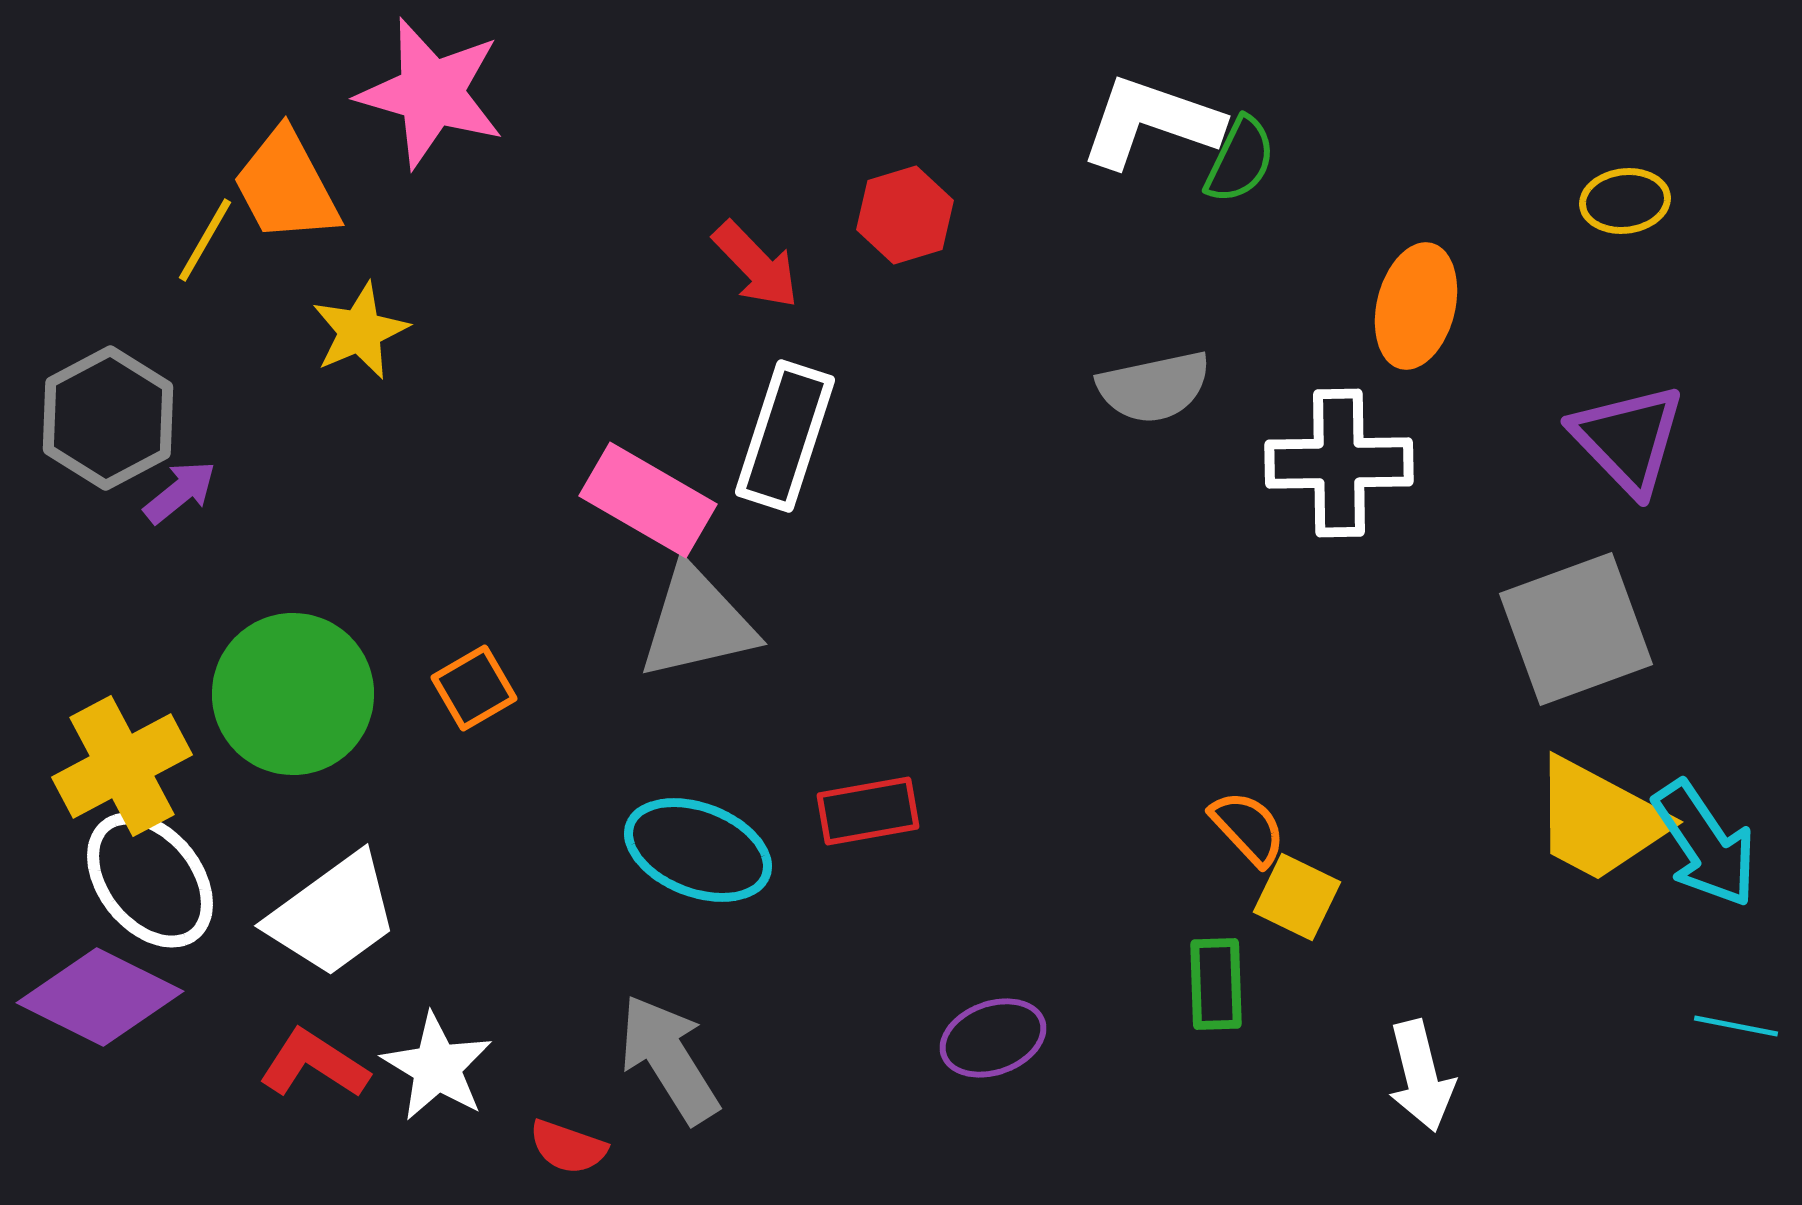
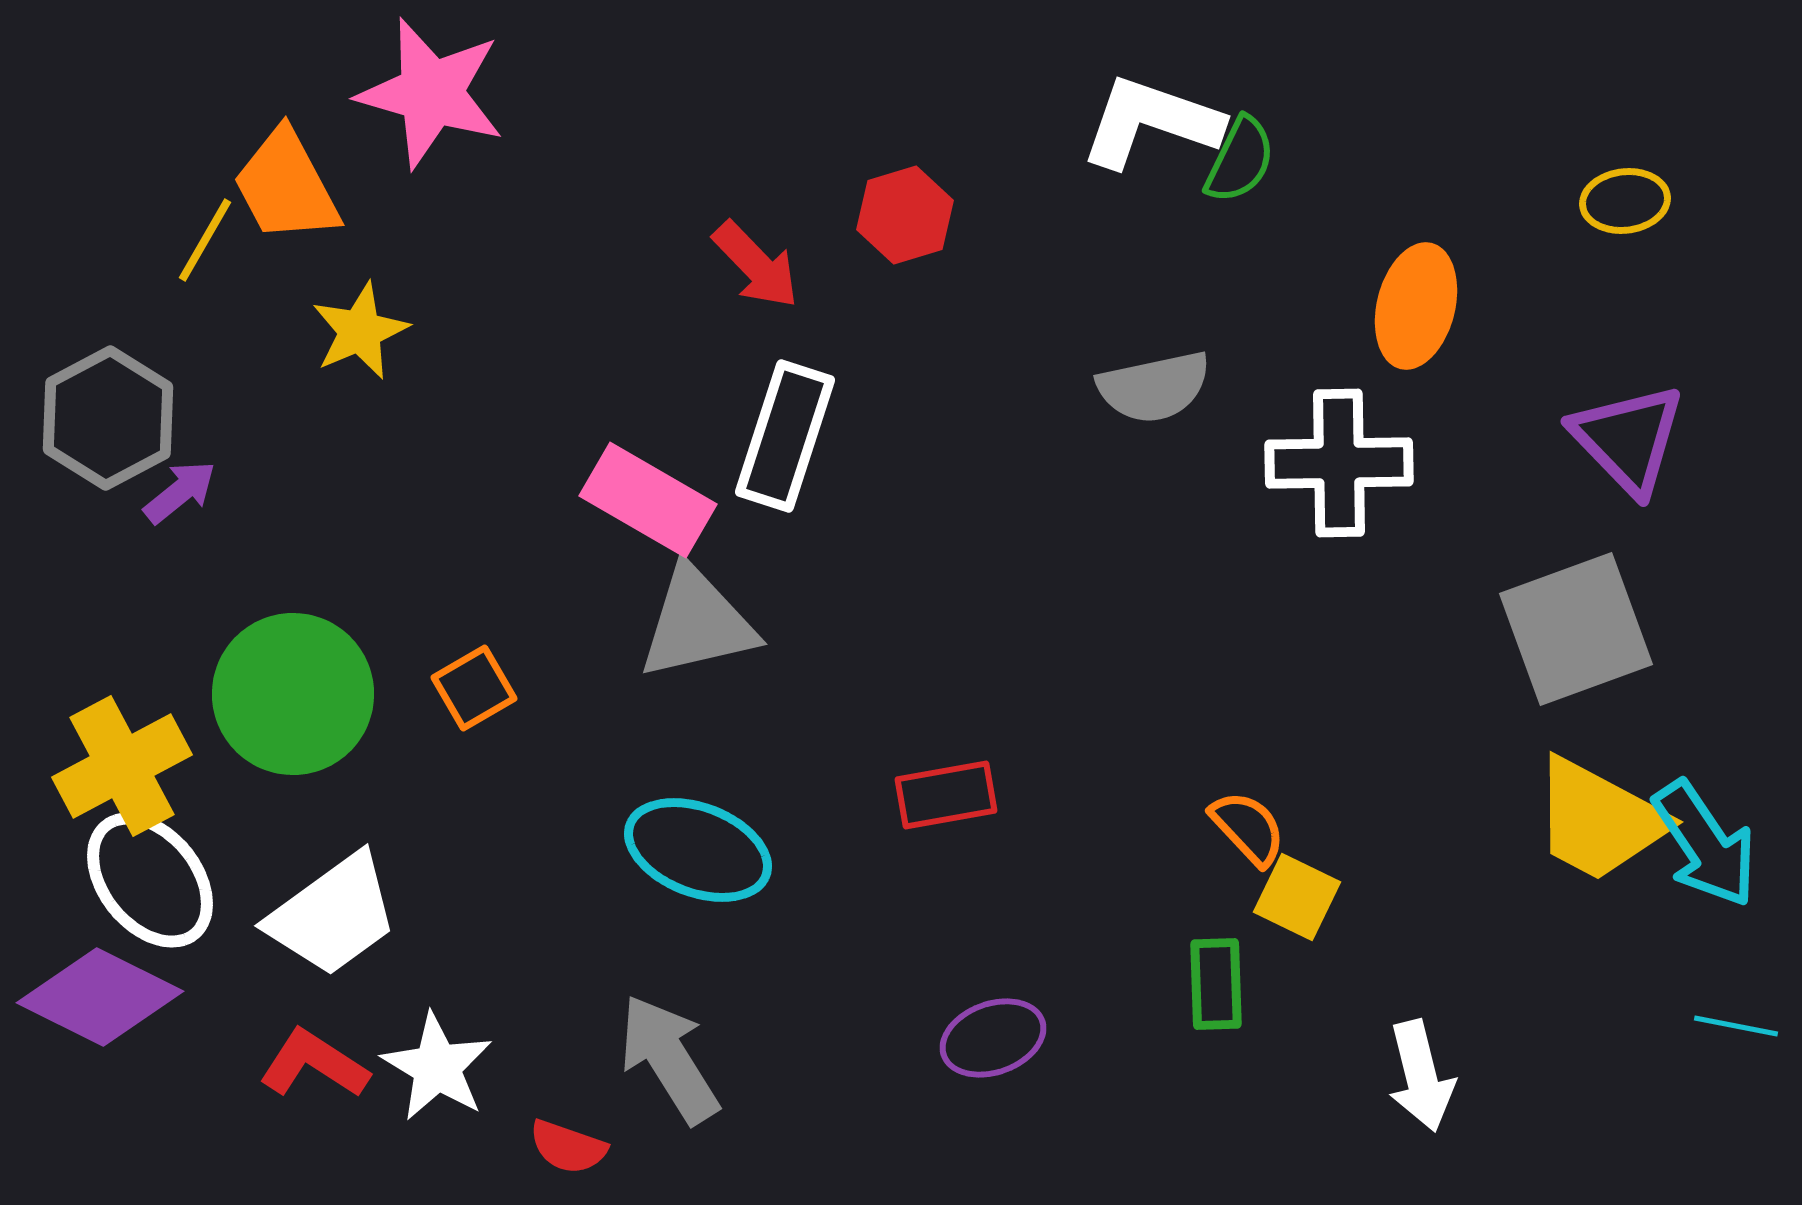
red rectangle: moved 78 px right, 16 px up
